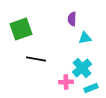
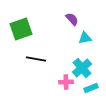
purple semicircle: rotated 136 degrees clockwise
